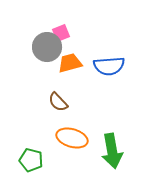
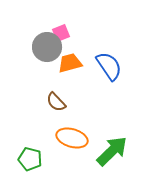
blue semicircle: rotated 120 degrees counterclockwise
brown semicircle: moved 2 px left
green arrow: rotated 124 degrees counterclockwise
green pentagon: moved 1 px left, 1 px up
